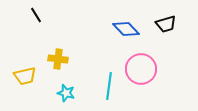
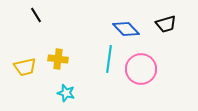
yellow trapezoid: moved 9 px up
cyan line: moved 27 px up
